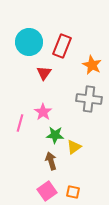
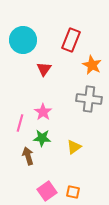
cyan circle: moved 6 px left, 2 px up
red rectangle: moved 9 px right, 6 px up
red triangle: moved 4 px up
green star: moved 13 px left, 3 px down
brown arrow: moved 23 px left, 5 px up
